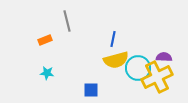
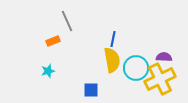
gray line: rotated 10 degrees counterclockwise
orange rectangle: moved 8 px right, 1 px down
yellow semicircle: moved 4 px left; rotated 85 degrees counterclockwise
cyan circle: moved 2 px left
cyan star: moved 1 px right, 2 px up; rotated 24 degrees counterclockwise
yellow cross: moved 3 px right, 2 px down
